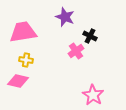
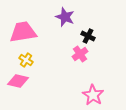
black cross: moved 2 px left
pink cross: moved 4 px right, 3 px down
yellow cross: rotated 24 degrees clockwise
